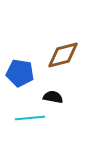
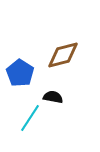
blue pentagon: rotated 24 degrees clockwise
cyan line: rotated 52 degrees counterclockwise
